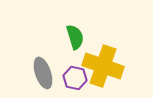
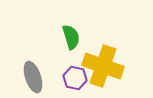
green semicircle: moved 4 px left
gray ellipse: moved 10 px left, 4 px down
